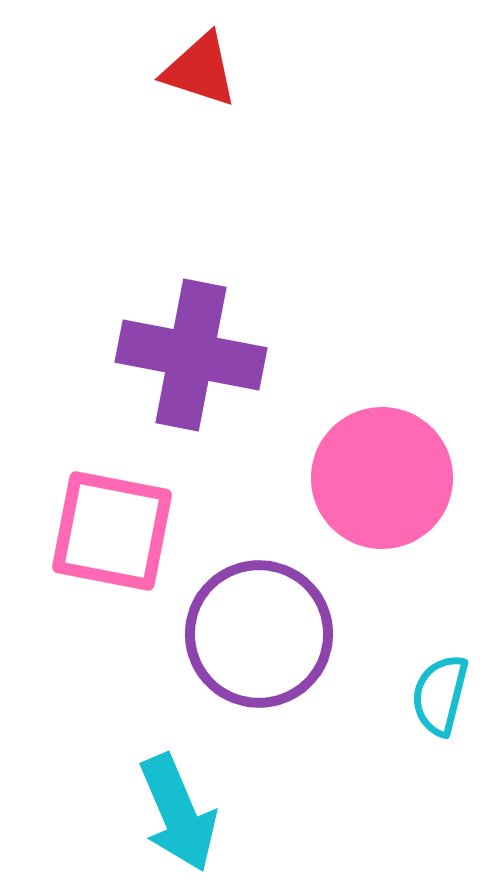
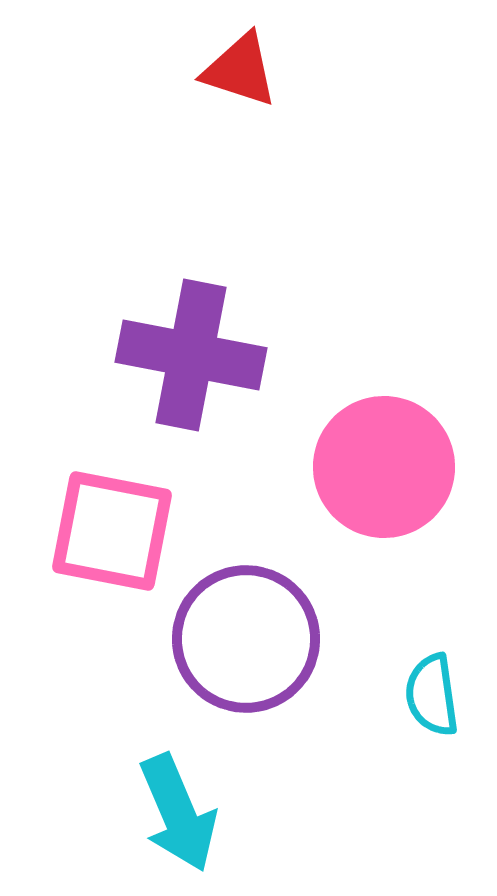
red triangle: moved 40 px right
pink circle: moved 2 px right, 11 px up
purple circle: moved 13 px left, 5 px down
cyan semicircle: moved 8 px left; rotated 22 degrees counterclockwise
